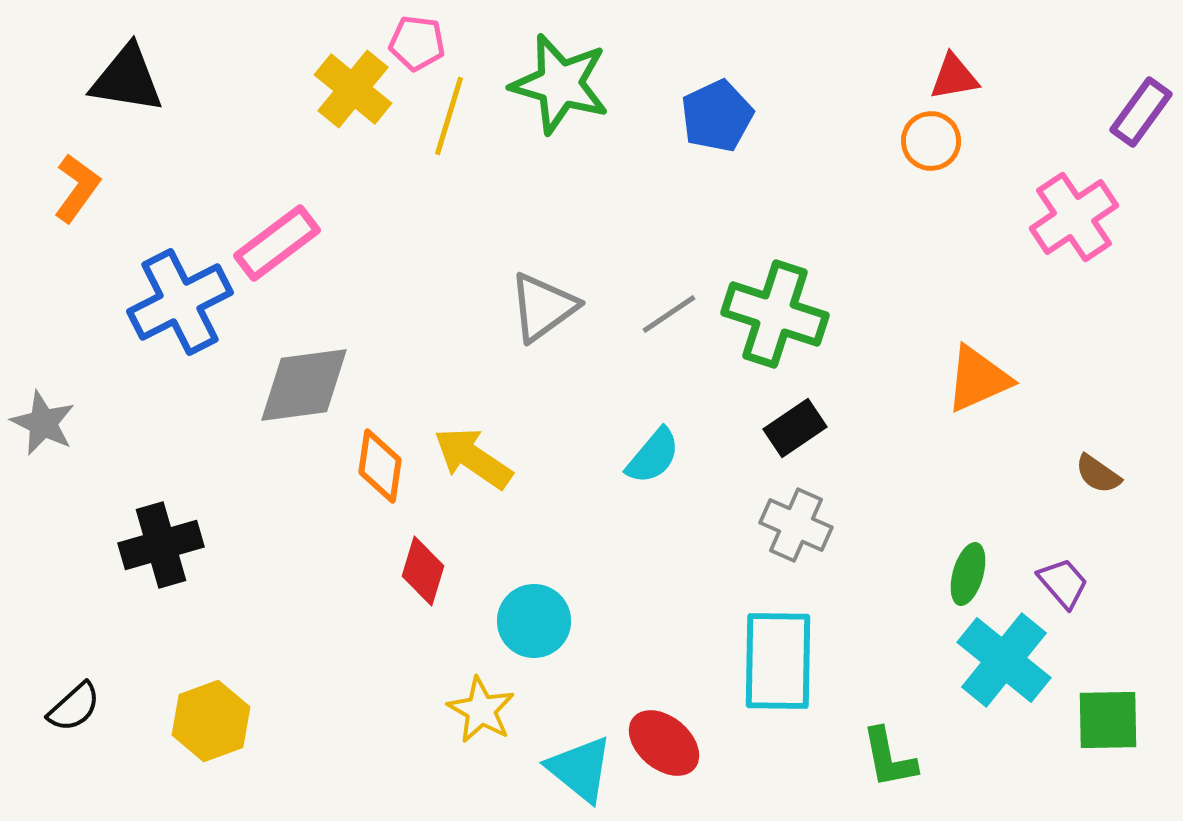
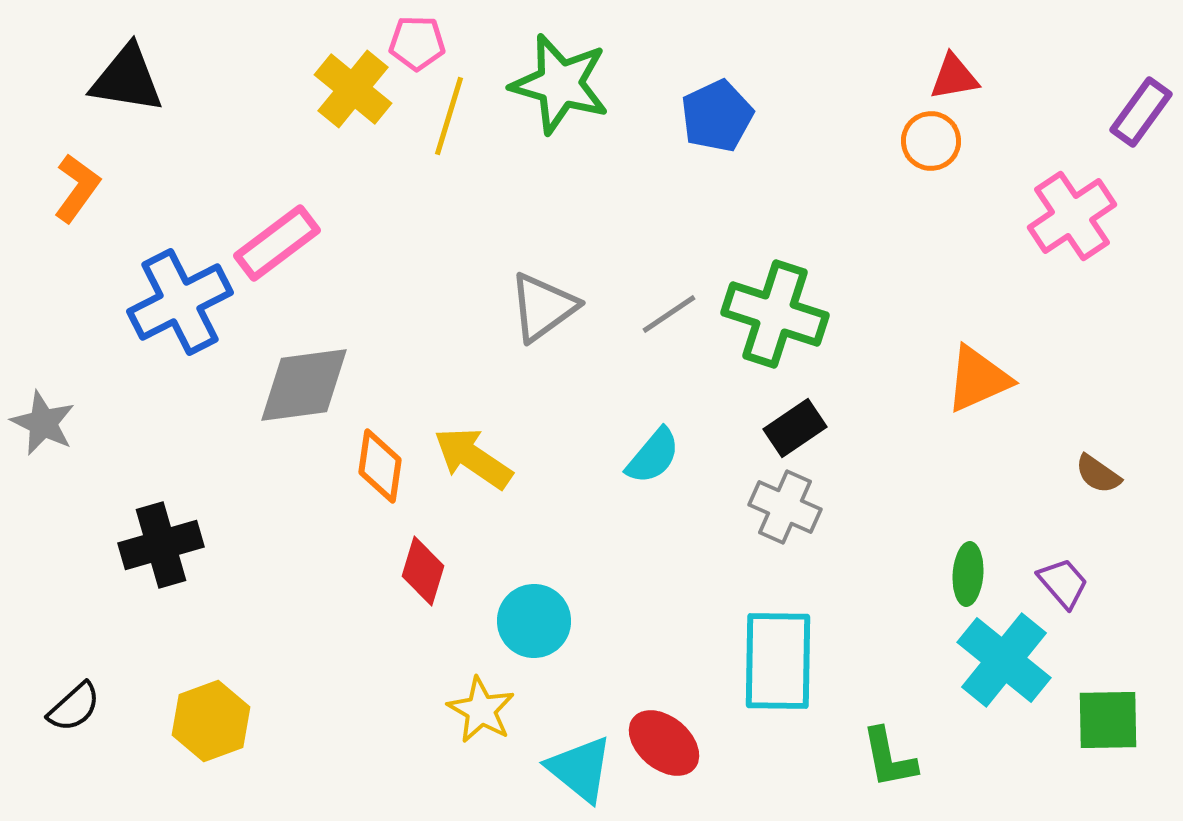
pink pentagon: rotated 6 degrees counterclockwise
pink cross: moved 2 px left, 1 px up
gray cross: moved 11 px left, 18 px up
green ellipse: rotated 12 degrees counterclockwise
